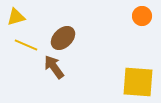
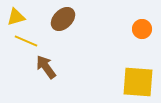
orange circle: moved 13 px down
brown ellipse: moved 19 px up
yellow line: moved 4 px up
brown arrow: moved 8 px left
